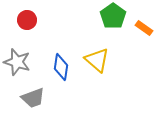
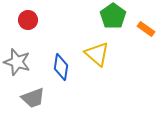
red circle: moved 1 px right
orange rectangle: moved 2 px right, 1 px down
yellow triangle: moved 6 px up
